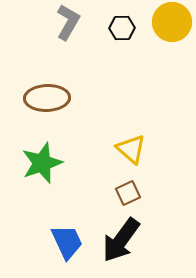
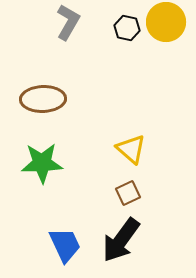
yellow circle: moved 6 px left
black hexagon: moved 5 px right; rotated 15 degrees clockwise
brown ellipse: moved 4 px left, 1 px down
green star: rotated 18 degrees clockwise
blue trapezoid: moved 2 px left, 3 px down
